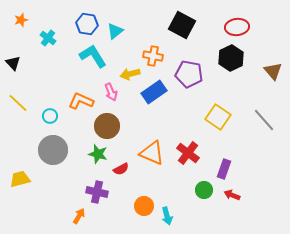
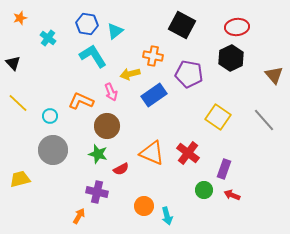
orange star: moved 1 px left, 2 px up
brown triangle: moved 1 px right, 4 px down
blue rectangle: moved 3 px down
